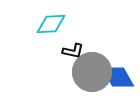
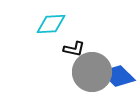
black L-shape: moved 1 px right, 2 px up
blue diamond: moved 1 px up; rotated 16 degrees counterclockwise
